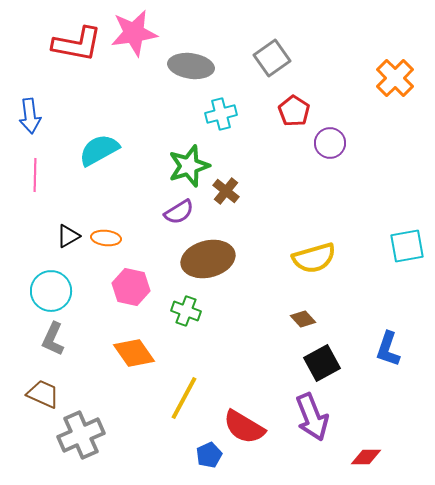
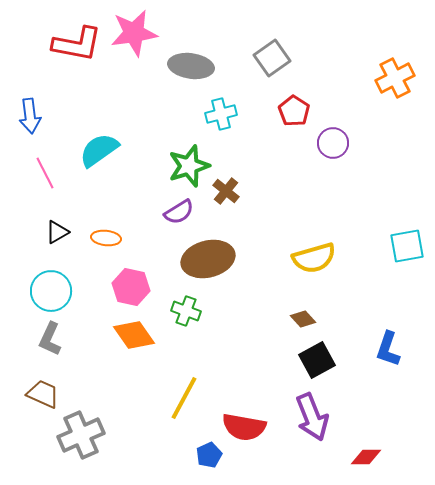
orange cross: rotated 18 degrees clockwise
purple circle: moved 3 px right
cyan semicircle: rotated 6 degrees counterclockwise
pink line: moved 10 px right, 2 px up; rotated 28 degrees counterclockwise
black triangle: moved 11 px left, 4 px up
gray L-shape: moved 3 px left
orange diamond: moved 18 px up
black square: moved 5 px left, 3 px up
red semicircle: rotated 21 degrees counterclockwise
